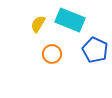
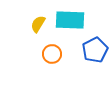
cyan rectangle: rotated 20 degrees counterclockwise
blue pentagon: rotated 20 degrees clockwise
